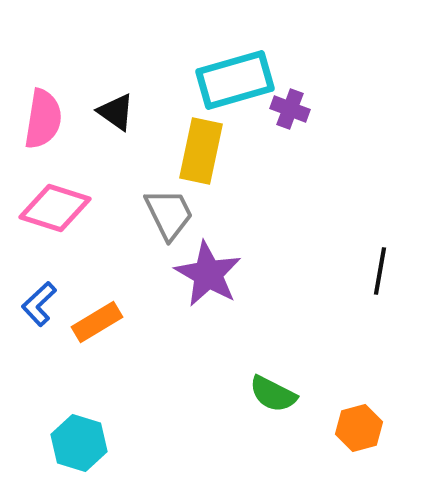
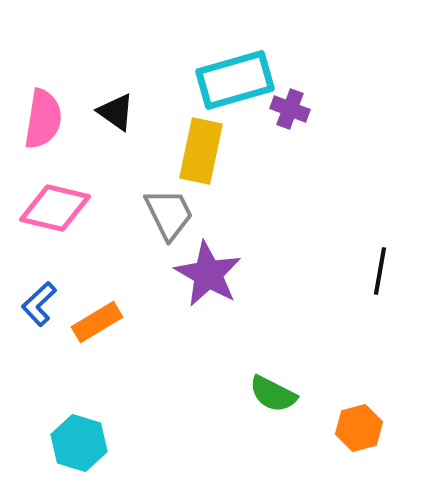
pink diamond: rotated 4 degrees counterclockwise
